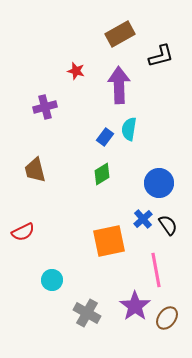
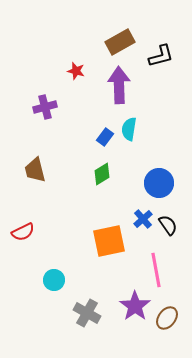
brown rectangle: moved 8 px down
cyan circle: moved 2 px right
